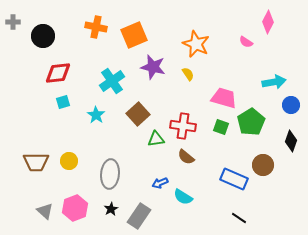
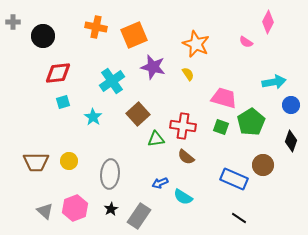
cyan star: moved 3 px left, 2 px down
